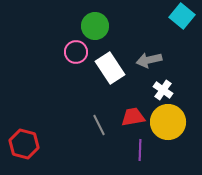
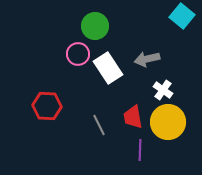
pink circle: moved 2 px right, 2 px down
gray arrow: moved 2 px left, 1 px up
white rectangle: moved 2 px left
red trapezoid: rotated 90 degrees counterclockwise
red hexagon: moved 23 px right, 38 px up; rotated 12 degrees counterclockwise
